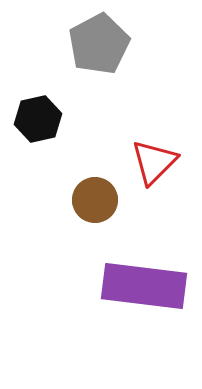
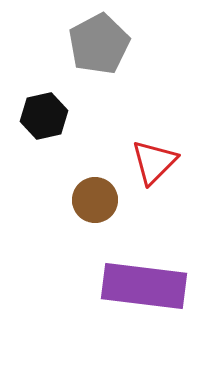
black hexagon: moved 6 px right, 3 px up
